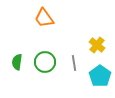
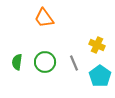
yellow cross: rotated 14 degrees counterclockwise
gray line: rotated 14 degrees counterclockwise
